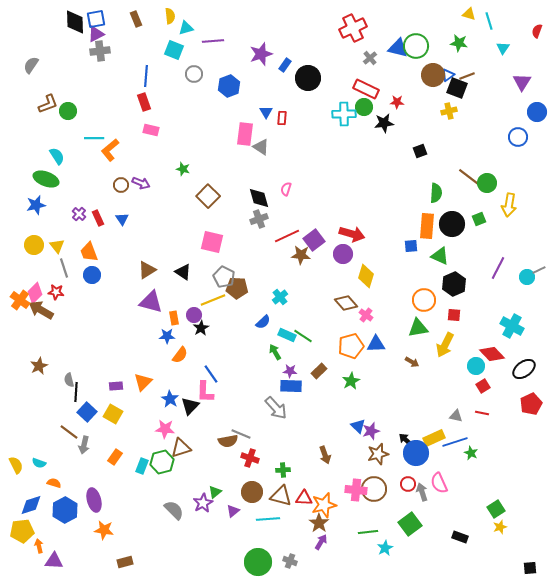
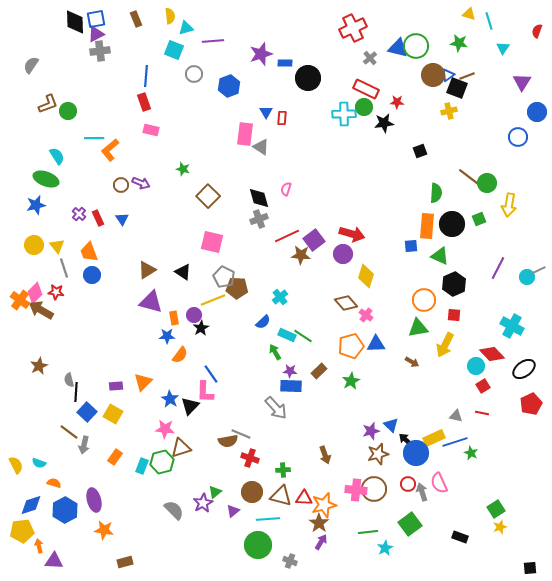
blue rectangle at (285, 65): moved 2 px up; rotated 56 degrees clockwise
blue triangle at (358, 426): moved 33 px right, 1 px up
green circle at (258, 562): moved 17 px up
